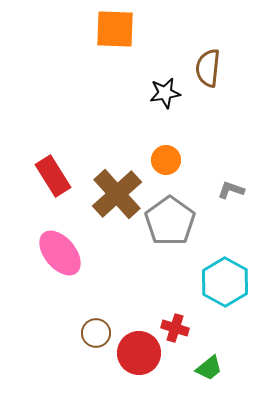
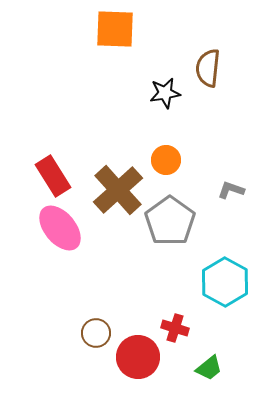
brown cross: moved 1 px right, 4 px up
pink ellipse: moved 25 px up
red circle: moved 1 px left, 4 px down
